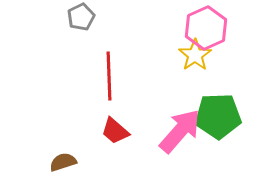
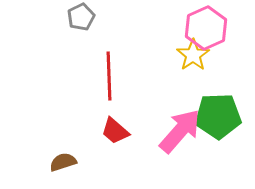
yellow star: moved 2 px left
